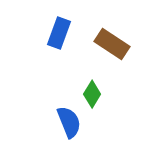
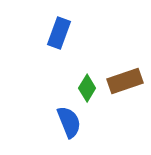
brown rectangle: moved 13 px right, 37 px down; rotated 52 degrees counterclockwise
green diamond: moved 5 px left, 6 px up
